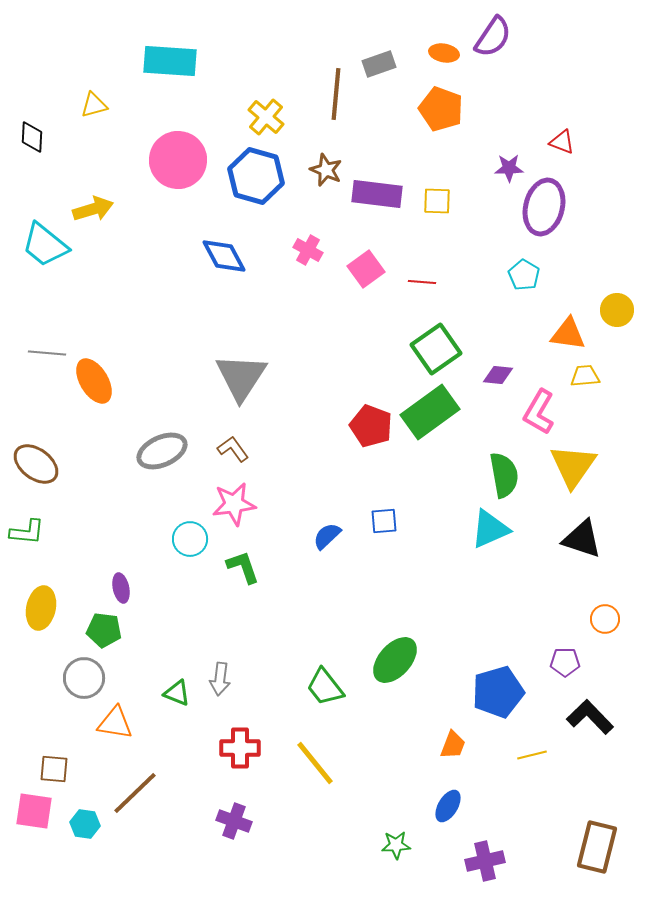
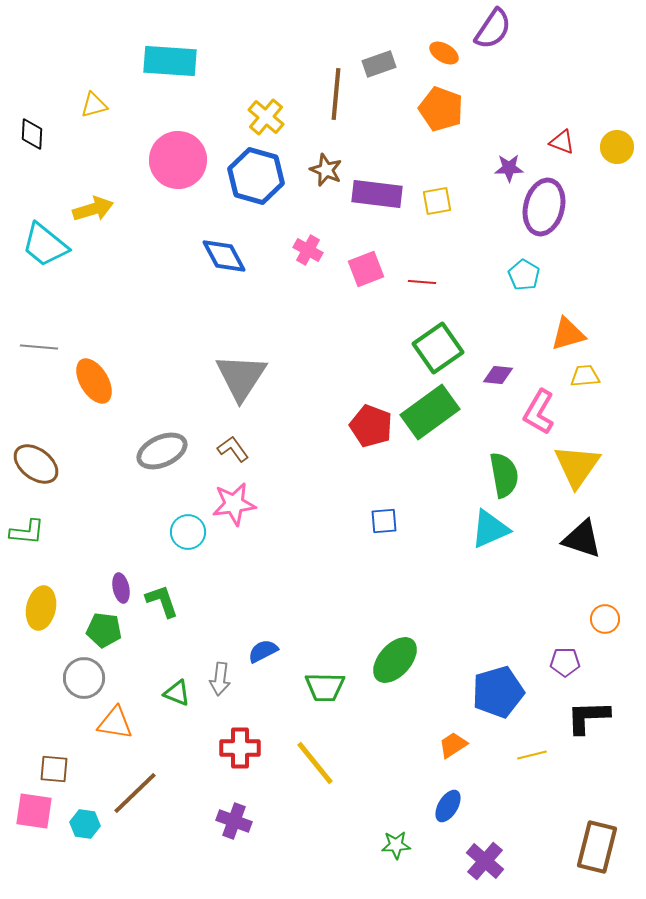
purple semicircle at (493, 37): moved 8 px up
orange ellipse at (444, 53): rotated 20 degrees clockwise
black diamond at (32, 137): moved 3 px up
yellow square at (437, 201): rotated 12 degrees counterclockwise
pink square at (366, 269): rotated 15 degrees clockwise
yellow circle at (617, 310): moved 163 px up
orange triangle at (568, 334): rotated 24 degrees counterclockwise
green square at (436, 349): moved 2 px right, 1 px up
gray line at (47, 353): moved 8 px left, 6 px up
yellow triangle at (573, 466): moved 4 px right
blue semicircle at (327, 536): moved 64 px left, 115 px down; rotated 16 degrees clockwise
cyan circle at (190, 539): moved 2 px left, 7 px up
green L-shape at (243, 567): moved 81 px left, 34 px down
green trapezoid at (325, 687): rotated 51 degrees counterclockwise
black L-shape at (590, 717): moved 2 px left; rotated 48 degrees counterclockwise
orange trapezoid at (453, 745): rotated 144 degrees counterclockwise
purple cross at (485, 861): rotated 36 degrees counterclockwise
